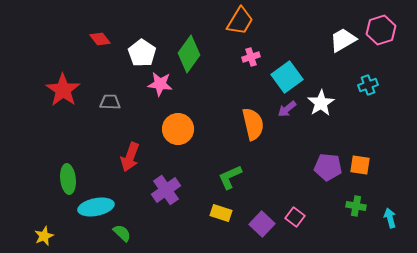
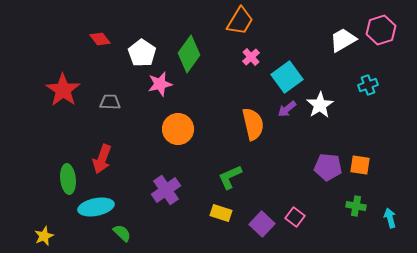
pink cross: rotated 24 degrees counterclockwise
pink star: rotated 20 degrees counterclockwise
white star: moved 1 px left, 2 px down
red arrow: moved 28 px left, 2 px down
